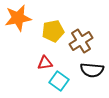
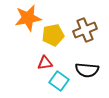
orange star: moved 10 px right
yellow pentagon: moved 4 px down
brown cross: moved 4 px right, 11 px up; rotated 10 degrees clockwise
black semicircle: moved 5 px left
